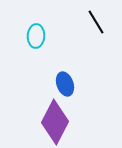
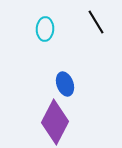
cyan ellipse: moved 9 px right, 7 px up
